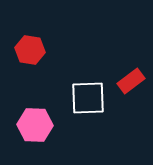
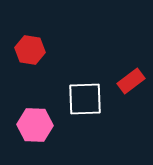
white square: moved 3 px left, 1 px down
